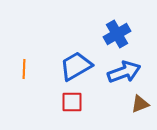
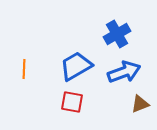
red square: rotated 10 degrees clockwise
